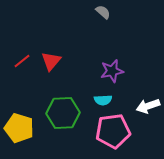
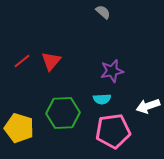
cyan semicircle: moved 1 px left, 1 px up
